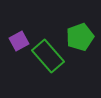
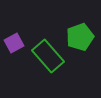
purple square: moved 5 px left, 2 px down
